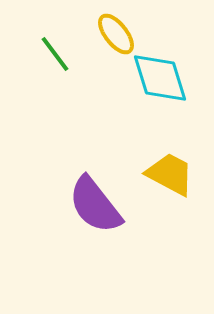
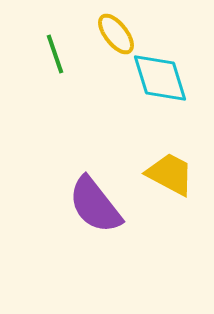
green line: rotated 18 degrees clockwise
